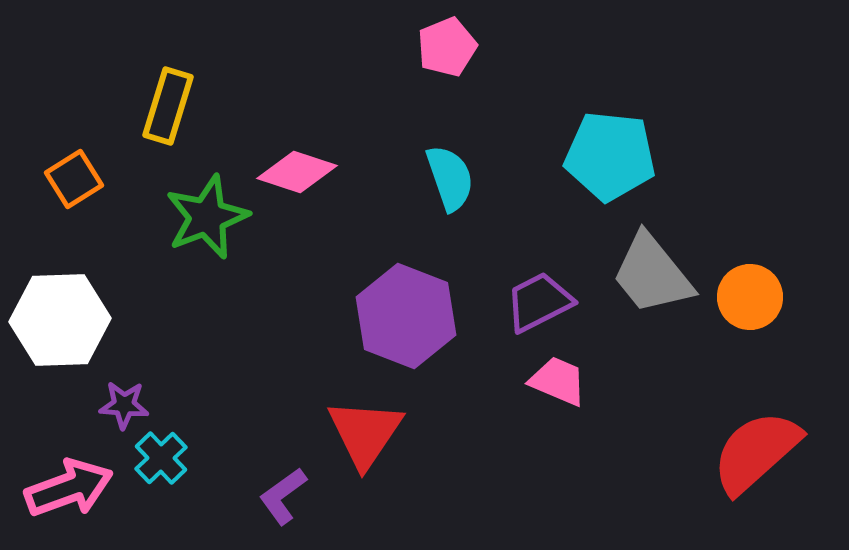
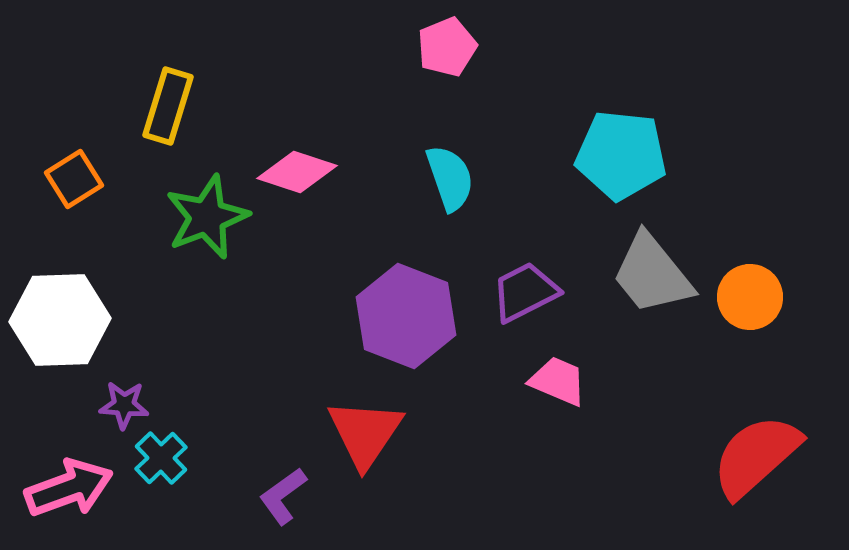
cyan pentagon: moved 11 px right, 1 px up
purple trapezoid: moved 14 px left, 10 px up
red semicircle: moved 4 px down
